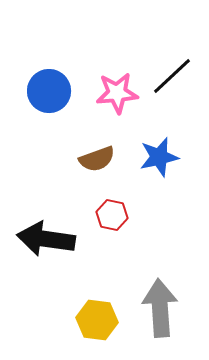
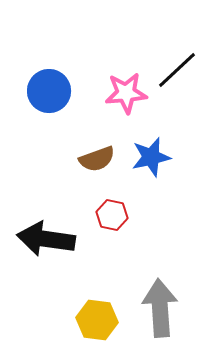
black line: moved 5 px right, 6 px up
pink star: moved 9 px right
blue star: moved 8 px left
